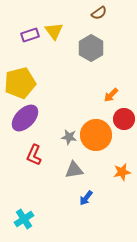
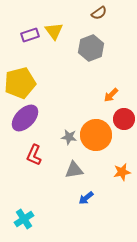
gray hexagon: rotated 10 degrees clockwise
blue arrow: rotated 14 degrees clockwise
